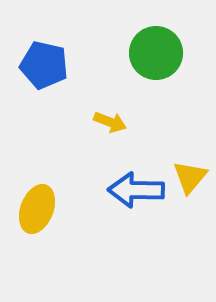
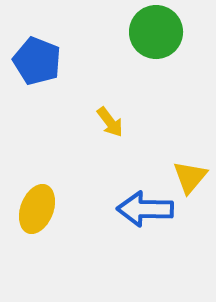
green circle: moved 21 px up
blue pentagon: moved 7 px left, 4 px up; rotated 9 degrees clockwise
yellow arrow: rotated 32 degrees clockwise
blue arrow: moved 9 px right, 19 px down
